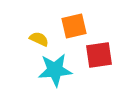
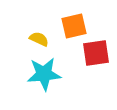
red square: moved 3 px left, 2 px up
cyan star: moved 11 px left, 4 px down
